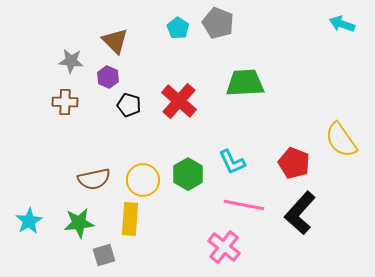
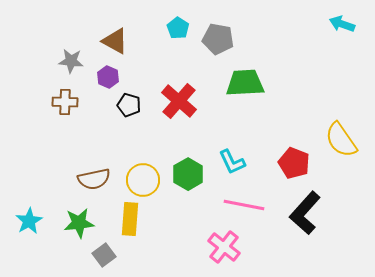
gray pentagon: moved 16 px down; rotated 12 degrees counterclockwise
brown triangle: rotated 16 degrees counterclockwise
black L-shape: moved 5 px right
gray square: rotated 20 degrees counterclockwise
